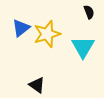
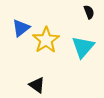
yellow star: moved 1 px left, 6 px down; rotated 16 degrees counterclockwise
cyan triangle: rotated 10 degrees clockwise
